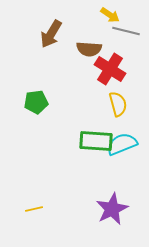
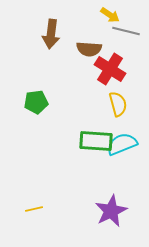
brown arrow: rotated 24 degrees counterclockwise
purple star: moved 1 px left, 2 px down
